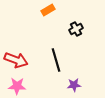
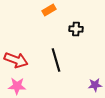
orange rectangle: moved 1 px right
black cross: rotated 32 degrees clockwise
purple star: moved 21 px right
